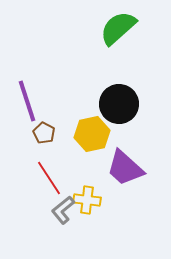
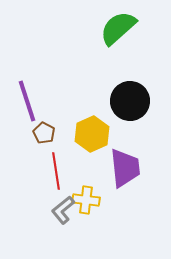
black circle: moved 11 px right, 3 px up
yellow hexagon: rotated 12 degrees counterclockwise
purple trapezoid: rotated 138 degrees counterclockwise
red line: moved 7 px right, 7 px up; rotated 24 degrees clockwise
yellow cross: moved 1 px left
